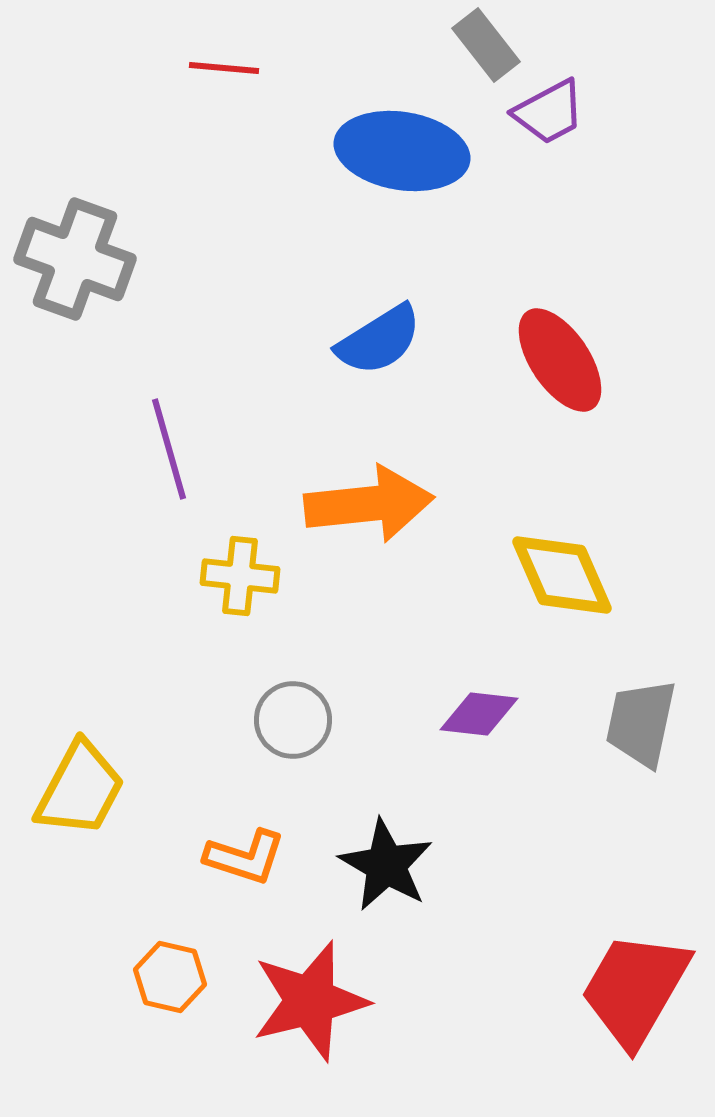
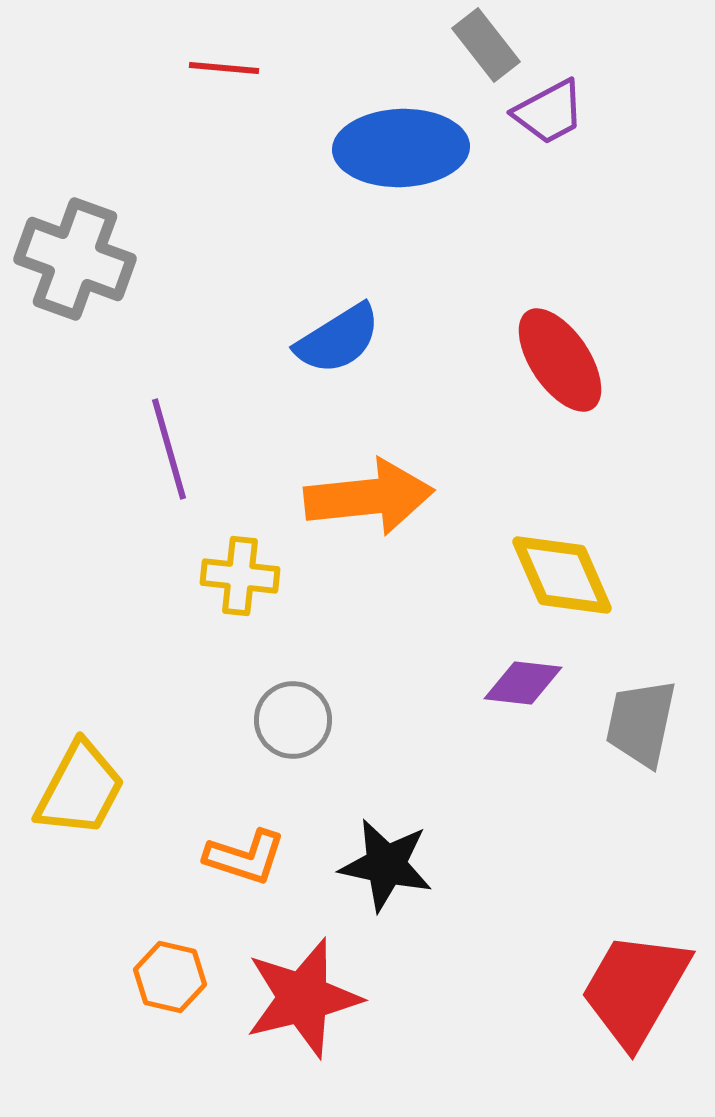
blue ellipse: moved 1 px left, 3 px up; rotated 11 degrees counterclockwise
blue semicircle: moved 41 px left, 1 px up
orange arrow: moved 7 px up
purple diamond: moved 44 px right, 31 px up
black star: rotated 18 degrees counterclockwise
red star: moved 7 px left, 3 px up
